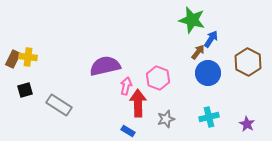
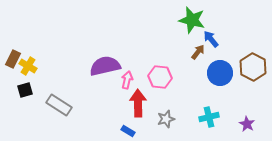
blue arrow: rotated 72 degrees counterclockwise
yellow cross: moved 9 px down; rotated 24 degrees clockwise
brown hexagon: moved 5 px right, 5 px down
blue circle: moved 12 px right
pink hexagon: moved 2 px right, 1 px up; rotated 15 degrees counterclockwise
pink arrow: moved 1 px right, 6 px up
